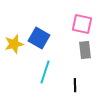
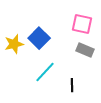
blue square: rotated 15 degrees clockwise
gray rectangle: rotated 60 degrees counterclockwise
cyan line: rotated 25 degrees clockwise
black line: moved 3 px left
